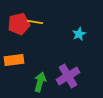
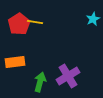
red pentagon: rotated 20 degrees counterclockwise
cyan star: moved 14 px right, 15 px up
orange rectangle: moved 1 px right, 2 px down
